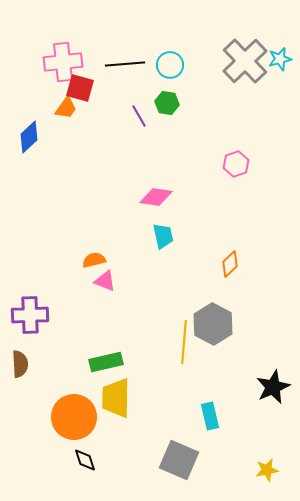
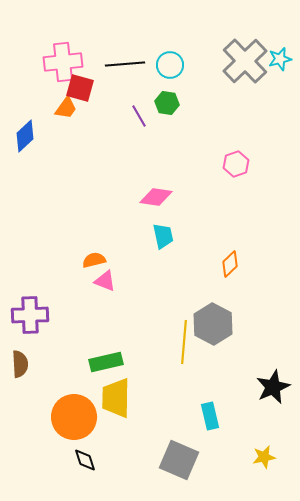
blue diamond: moved 4 px left, 1 px up
yellow star: moved 3 px left, 13 px up
